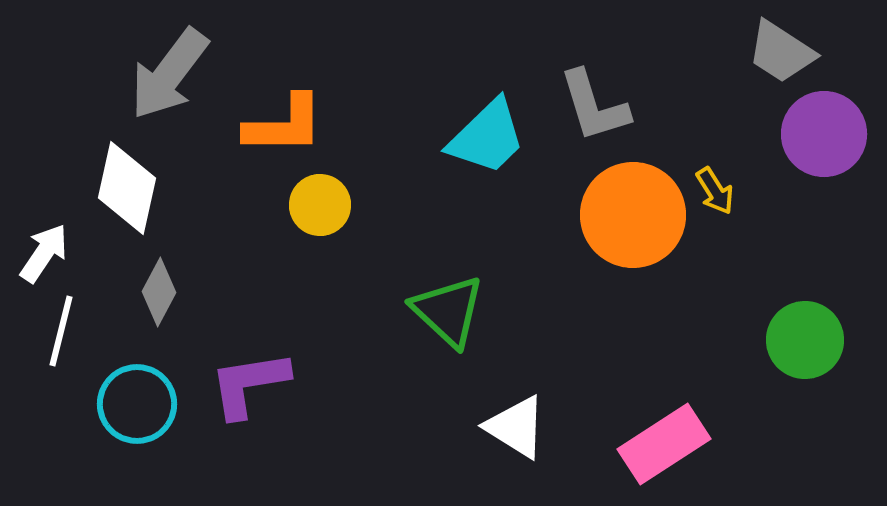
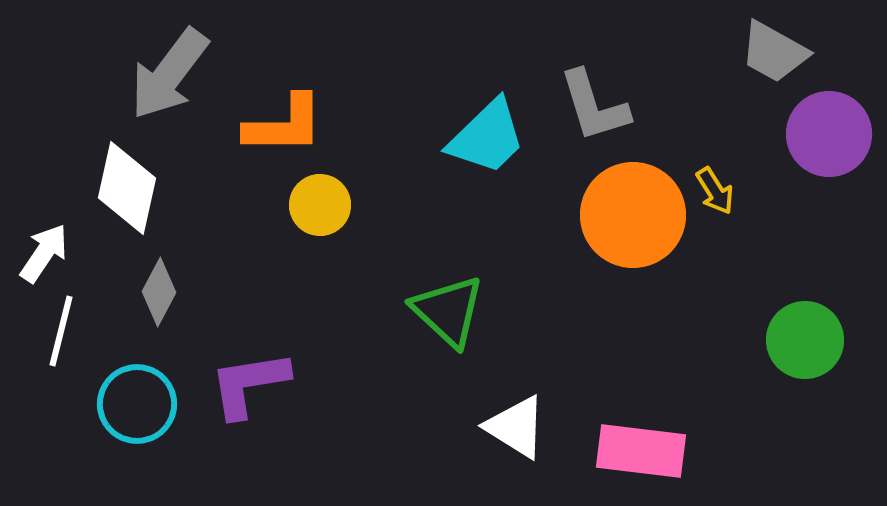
gray trapezoid: moved 7 px left; rotated 4 degrees counterclockwise
purple circle: moved 5 px right
pink rectangle: moved 23 px left, 7 px down; rotated 40 degrees clockwise
